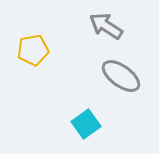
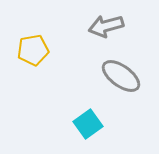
gray arrow: rotated 48 degrees counterclockwise
cyan square: moved 2 px right
